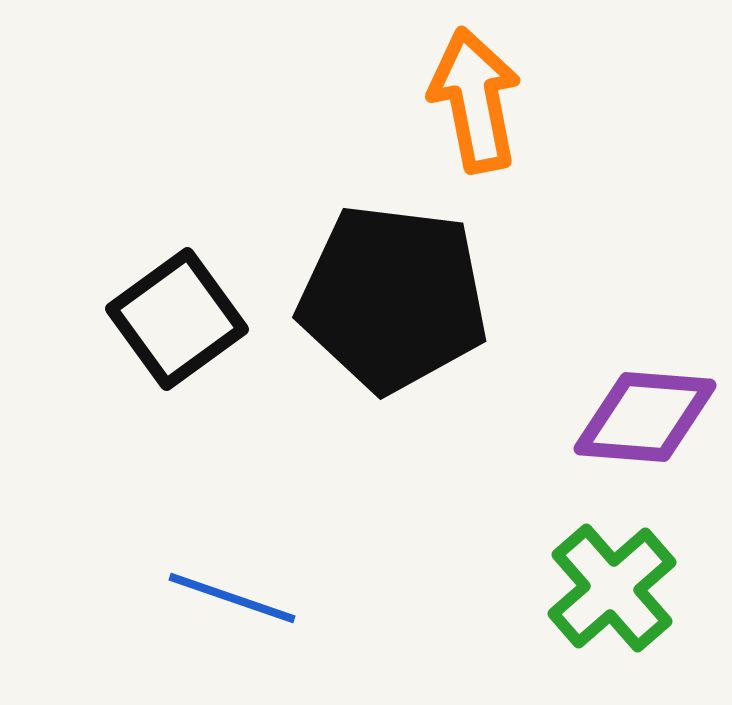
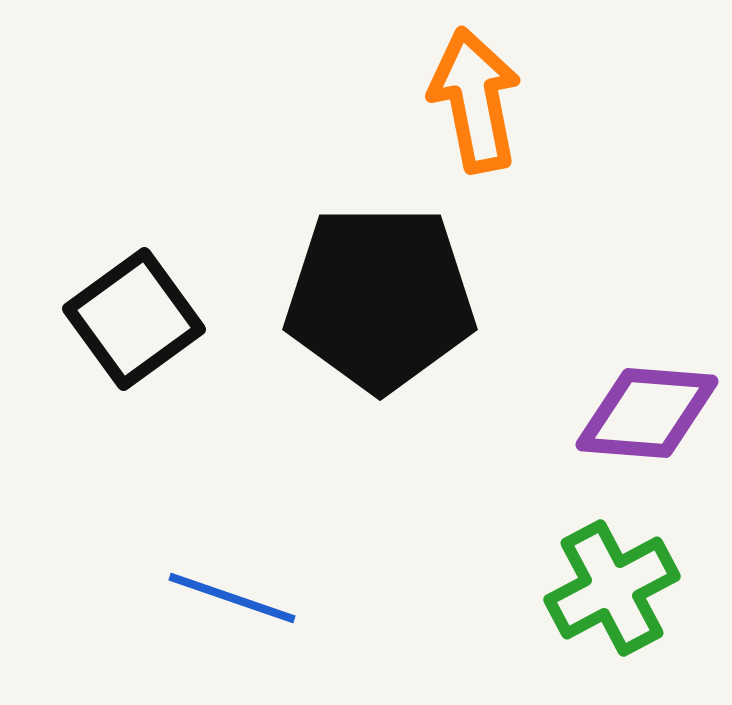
black pentagon: moved 13 px left; rotated 7 degrees counterclockwise
black square: moved 43 px left
purple diamond: moved 2 px right, 4 px up
green cross: rotated 13 degrees clockwise
